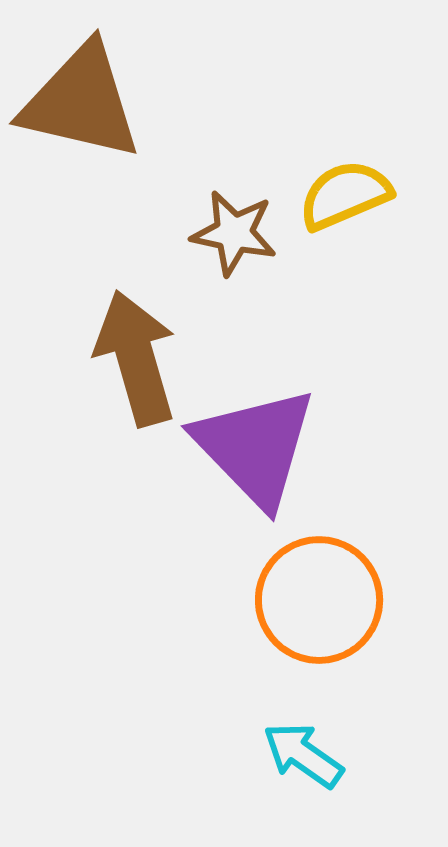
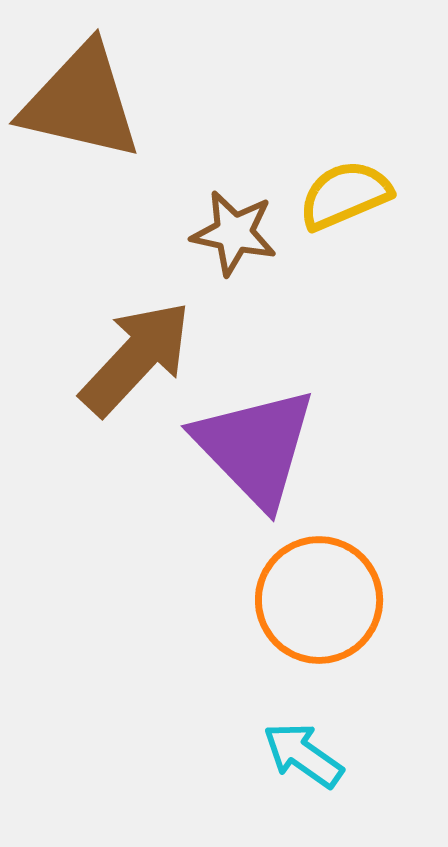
brown arrow: rotated 59 degrees clockwise
